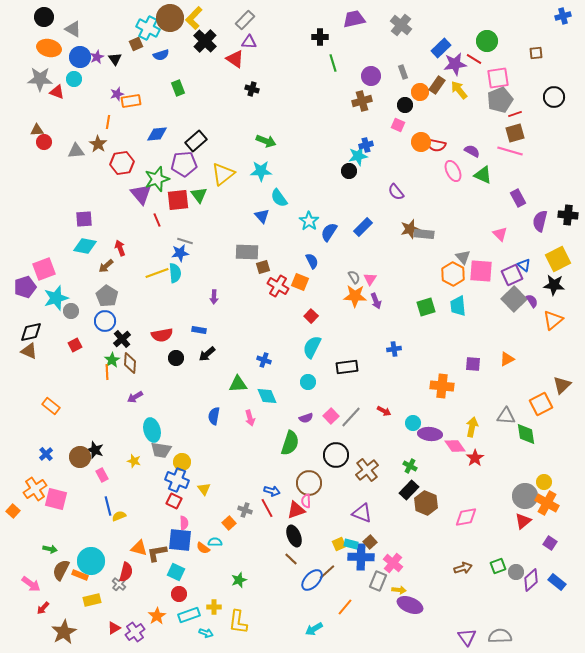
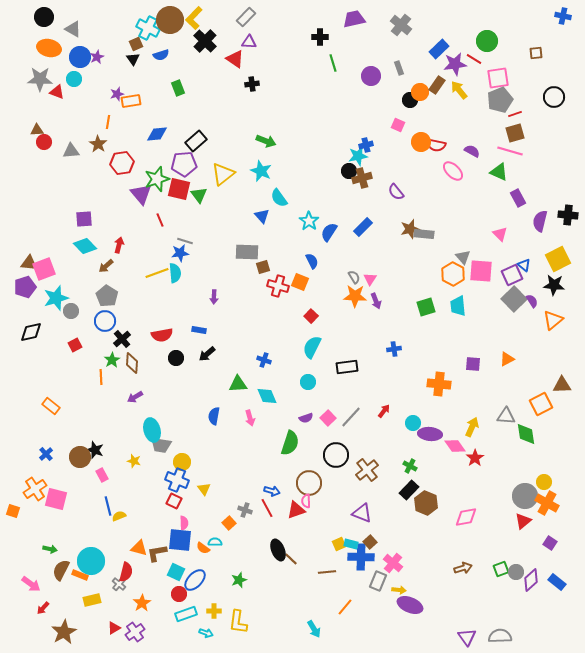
blue cross at (563, 16): rotated 28 degrees clockwise
brown circle at (170, 18): moved 2 px down
gray rectangle at (245, 20): moved 1 px right, 3 px up
blue rectangle at (441, 48): moved 2 px left, 1 px down
black triangle at (115, 59): moved 18 px right
gray rectangle at (403, 72): moved 4 px left, 4 px up
black cross at (252, 89): moved 5 px up; rotated 24 degrees counterclockwise
brown cross at (362, 101): moved 77 px down
black circle at (405, 105): moved 5 px right, 5 px up
gray triangle at (76, 151): moved 5 px left
cyan star at (261, 171): rotated 25 degrees clockwise
pink ellipse at (453, 171): rotated 20 degrees counterclockwise
green triangle at (483, 175): moved 16 px right, 3 px up
red square at (178, 200): moved 1 px right, 11 px up; rotated 20 degrees clockwise
red line at (157, 220): moved 3 px right
cyan diamond at (85, 246): rotated 35 degrees clockwise
red arrow at (120, 248): moved 1 px left, 3 px up; rotated 35 degrees clockwise
red cross at (278, 286): rotated 15 degrees counterclockwise
brown triangle at (29, 351): moved 88 px up; rotated 18 degrees counterclockwise
brown diamond at (130, 363): moved 2 px right
orange line at (107, 372): moved 6 px left, 5 px down
brown triangle at (562, 385): rotated 42 degrees clockwise
orange cross at (442, 386): moved 3 px left, 2 px up
red arrow at (384, 411): rotated 80 degrees counterclockwise
pink square at (331, 416): moved 3 px left, 2 px down
yellow arrow at (472, 427): rotated 12 degrees clockwise
gray trapezoid at (161, 450): moved 5 px up
orange square at (13, 511): rotated 24 degrees counterclockwise
black ellipse at (294, 536): moved 16 px left, 14 px down
green square at (498, 566): moved 3 px right, 3 px down
brown line at (327, 572): rotated 36 degrees clockwise
blue ellipse at (312, 580): moved 117 px left
yellow cross at (214, 607): moved 4 px down
cyan rectangle at (189, 615): moved 3 px left, 1 px up
orange star at (157, 616): moved 15 px left, 13 px up
cyan arrow at (314, 629): rotated 90 degrees counterclockwise
